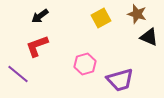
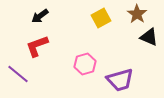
brown star: rotated 18 degrees clockwise
